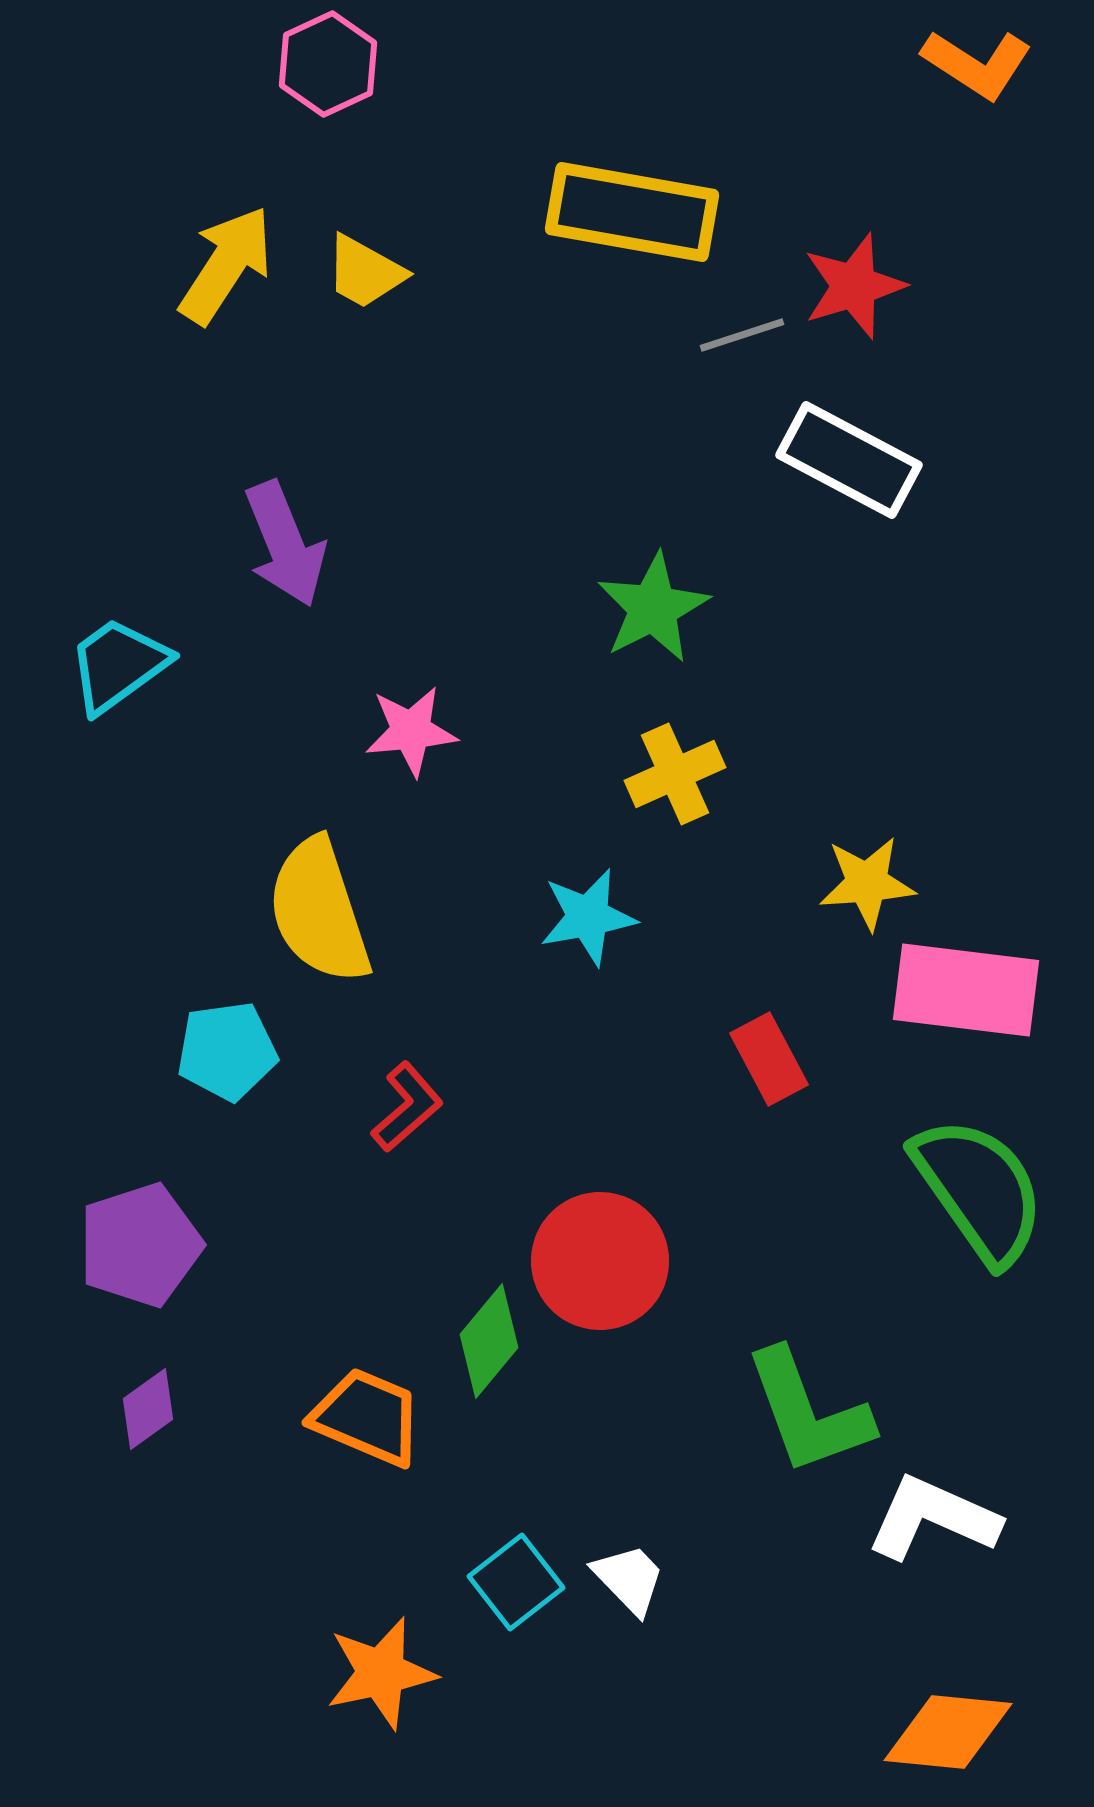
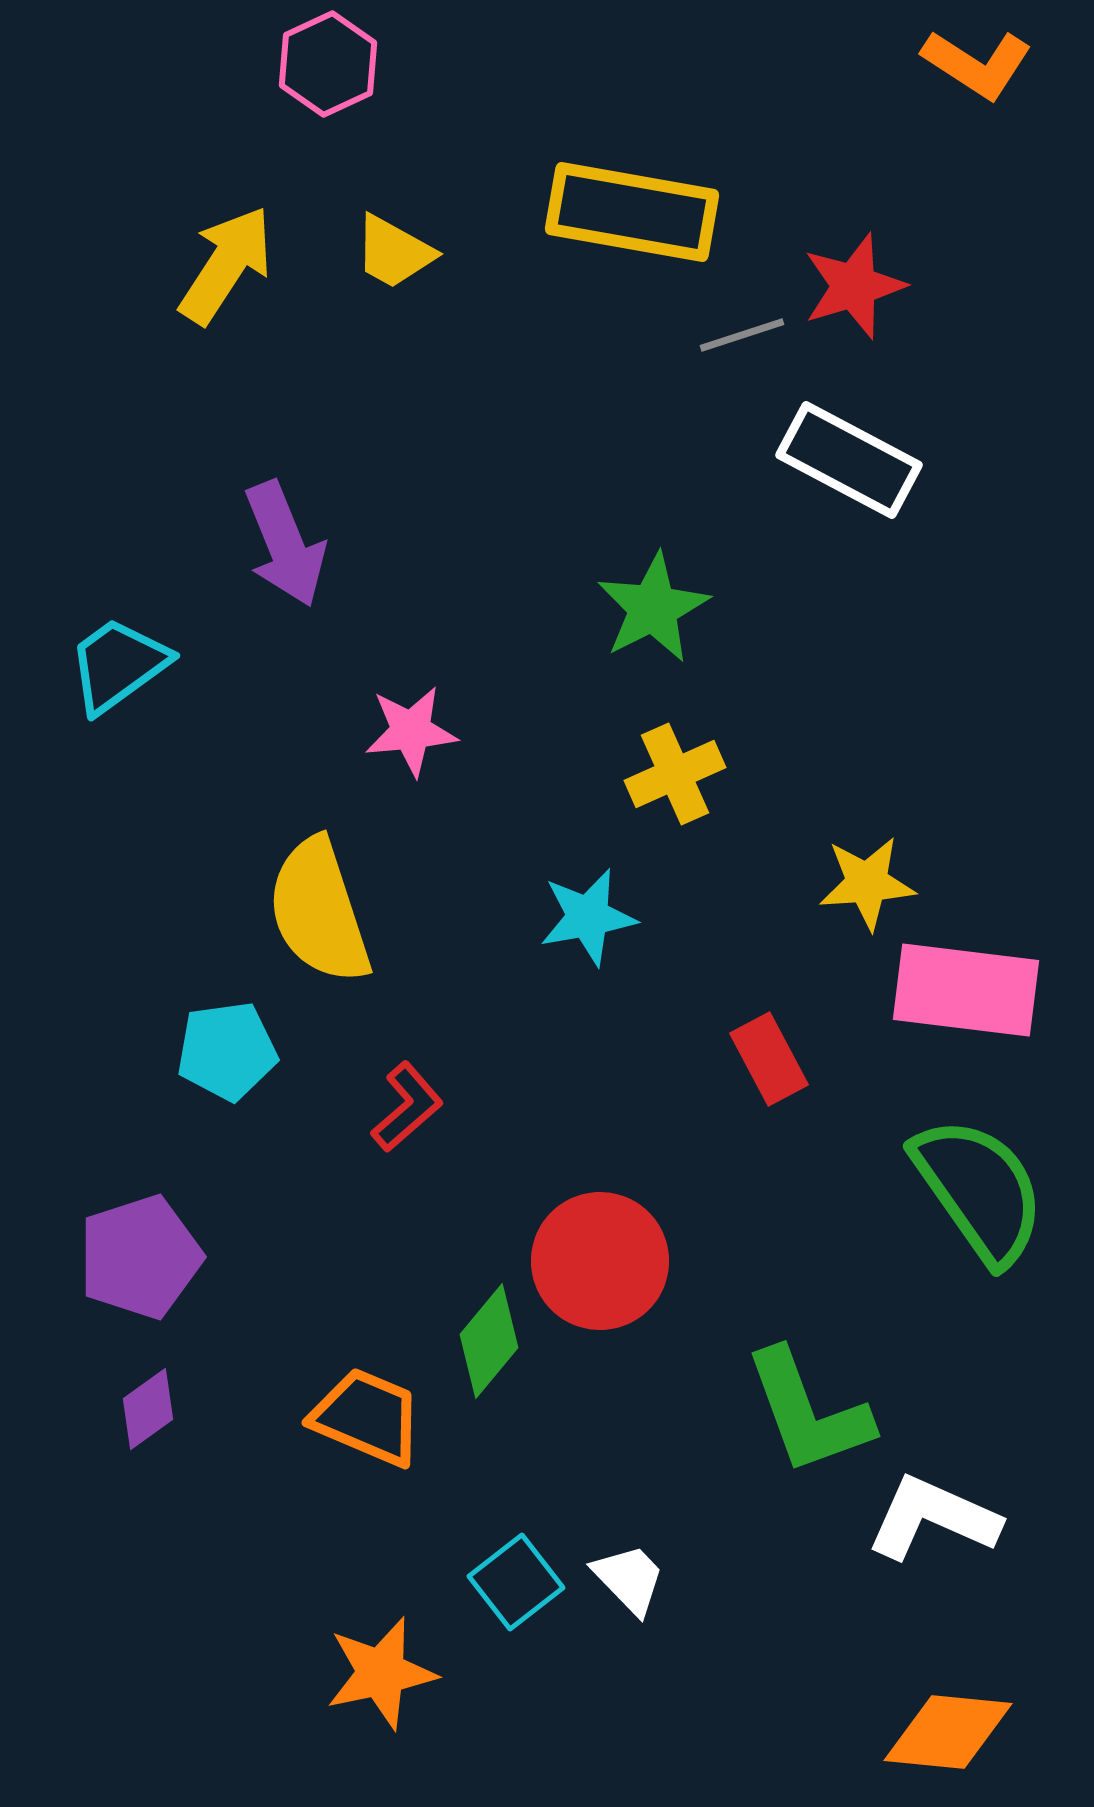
yellow trapezoid: moved 29 px right, 20 px up
purple pentagon: moved 12 px down
